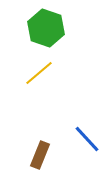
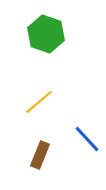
green hexagon: moved 6 px down
yellow line: moved 29 px down
